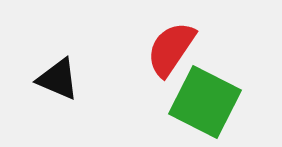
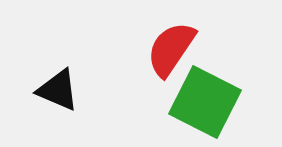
black triangle: moved 11 px down
